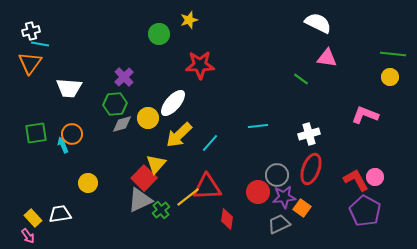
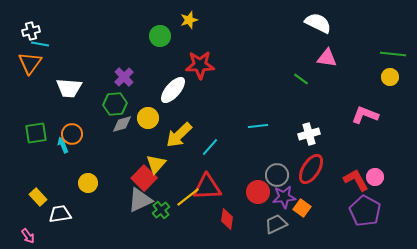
green circle at (159, 34): moved 1 px right, 2 px down
white ellipse at (173, 103): moved 13 px up
cyan line at (210, 143): moved 4 px down
red ellipse at (311, 169): rotated 12 degrees clockwise
yellow rectangle at (33, 218): moved 5 px right, 21 px up
gray trapezoid at (279, 224): moved 3 px left
